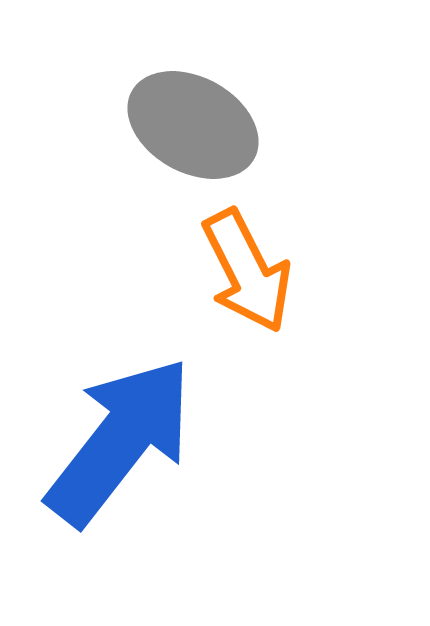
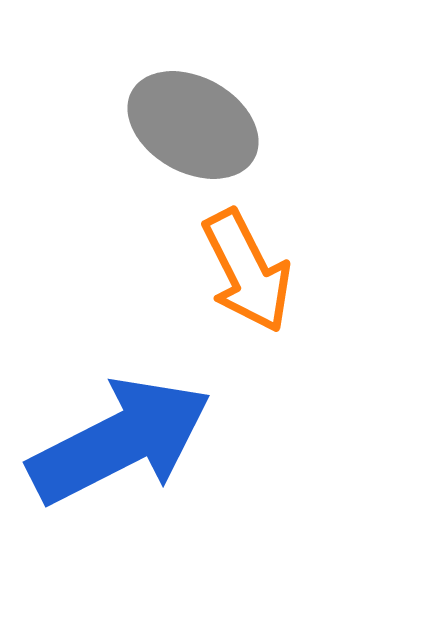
blue arrow: rotated 25 degrees clockwise
